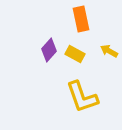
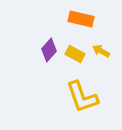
orange rectangle: rotated 65 degrees counterclockwise
yellow arrow: moved 8 px left
